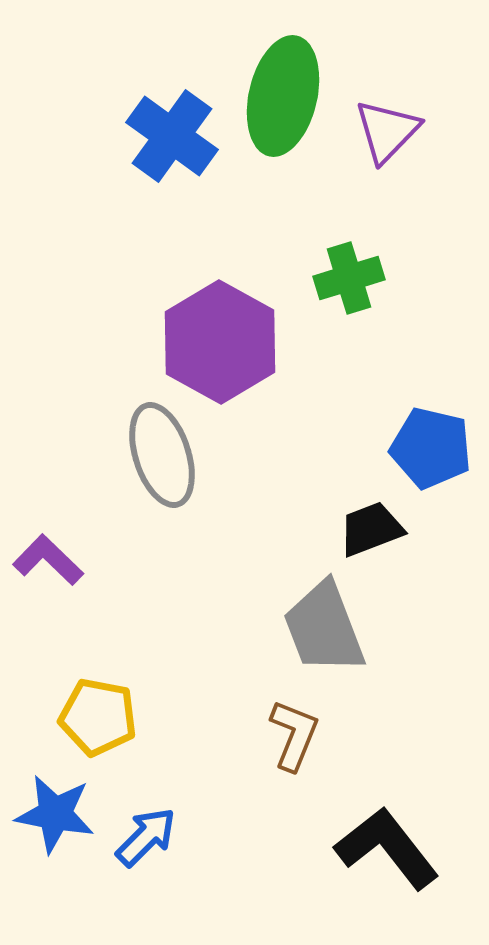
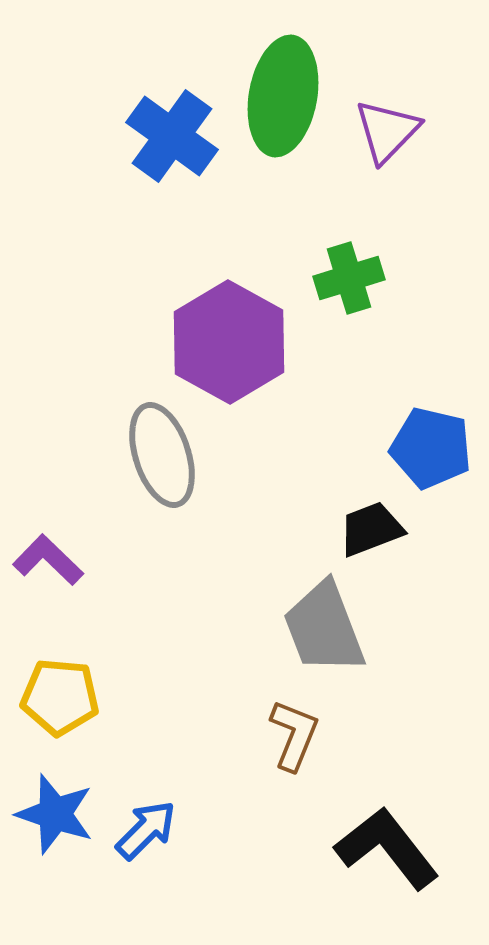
green ellipse: rotated 3 degrees counterclockwise
purple hexagon: moved 9 px right
yellow pentagon: moved 38 px left, 20 px up; rotated 6 degrees counterclockwise
blue star: rotated 8 degrees clockwise
blue arrow: moved 7 px up
